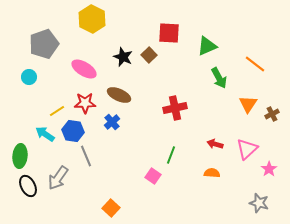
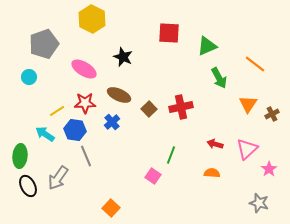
brown square: moved 54 px down
red cross: moved 6 px right, 1 px up
blue hexagon: moved 2 px right, 1 px up
